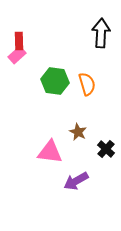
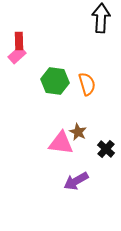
black arrow: moved 15 px up
pink triangle: moved 11 px right, 9 px up
